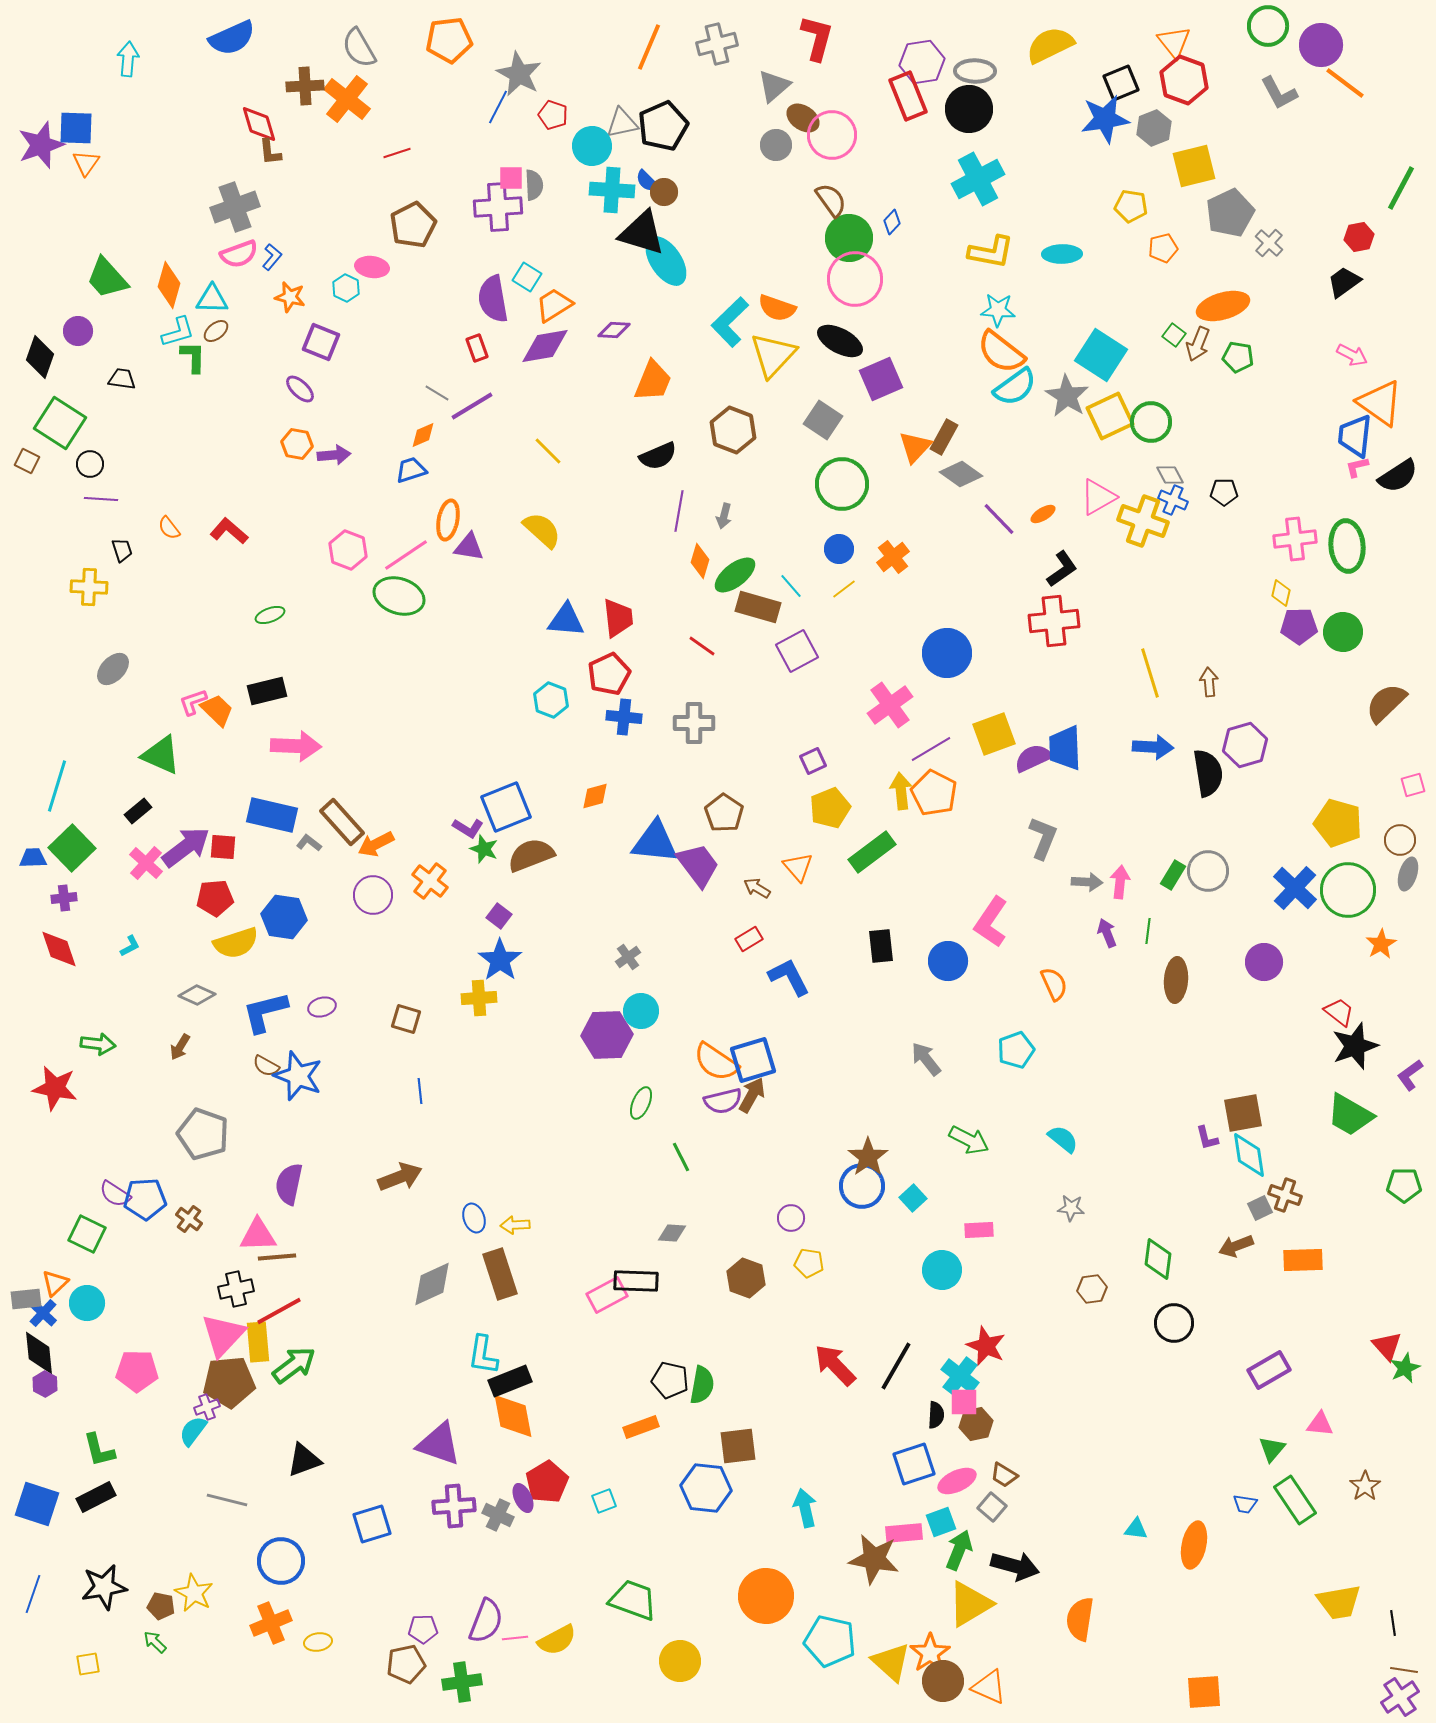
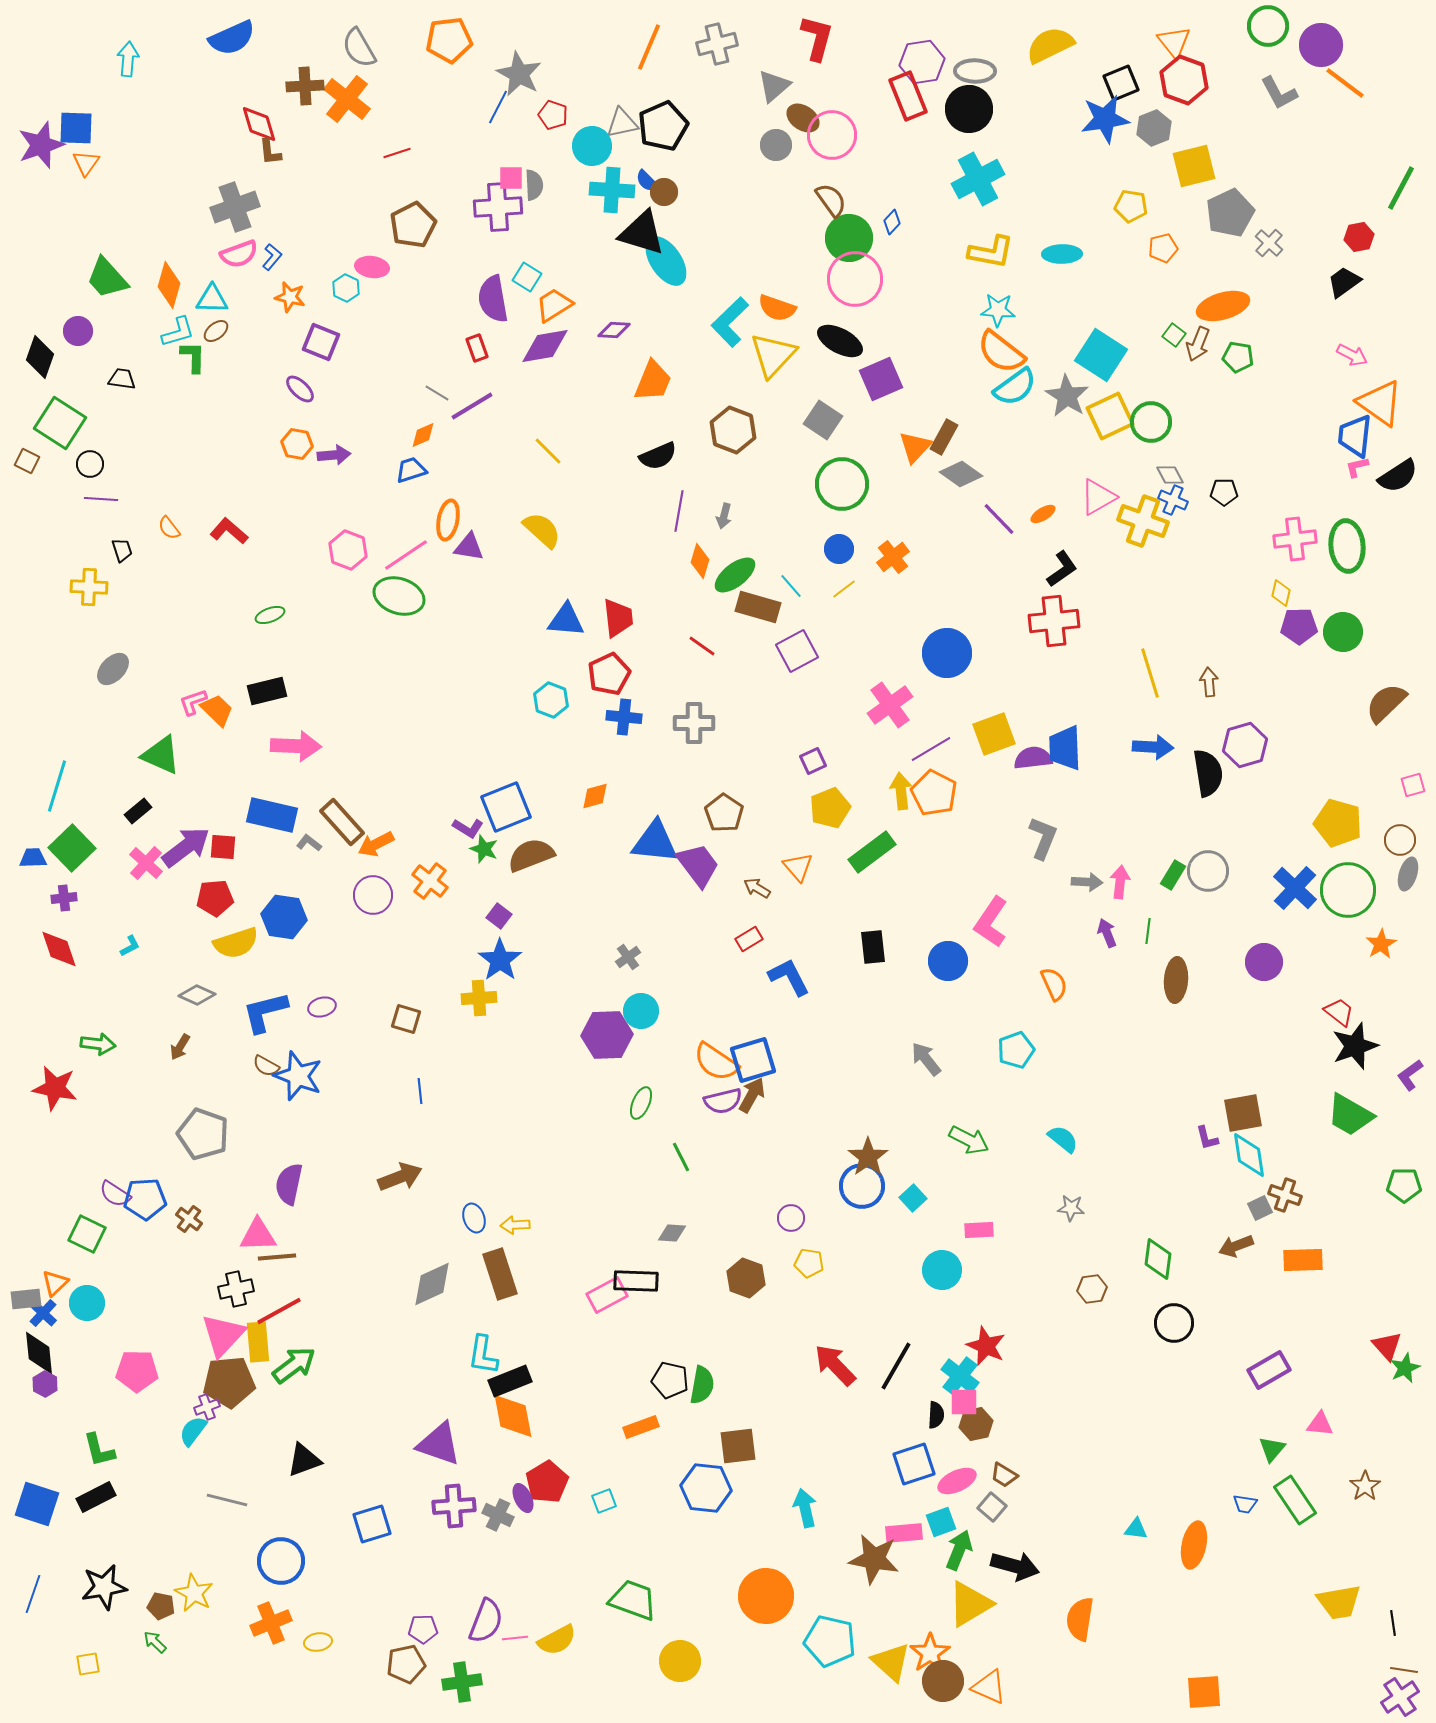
purple semicircle at (1033, 758): rotated 18 degrees clockwise
black rectangle at (881, 946): moved 8 px left, 1 px down
